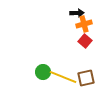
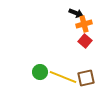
black arrow: moved 1 px left; rotated 24 degrees clockwise
green circle: moved 3 px left
